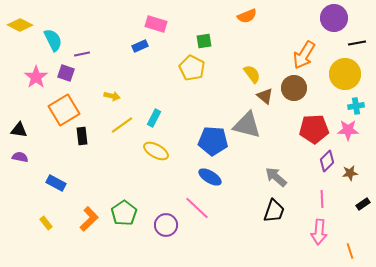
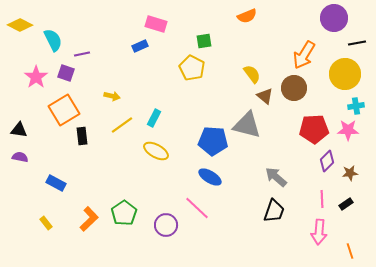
black rectangle at (363, 204): moved 17 px left
